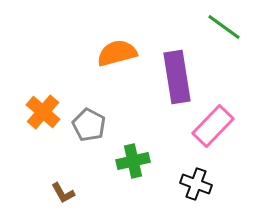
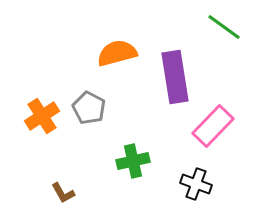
purple rectangle: moved 2 px left
orange cross: moved 1 px left, 4 px down; rotated 16 degrees clockwise
gray pentagon: moved 17 px up
